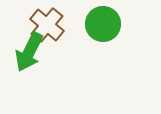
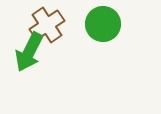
brown cross: rotated 16 degrees clockwise
